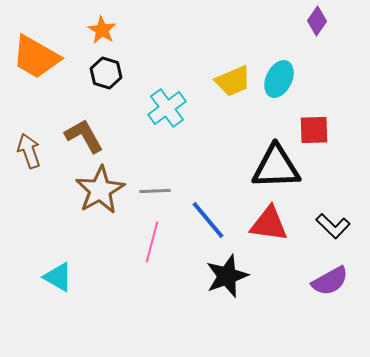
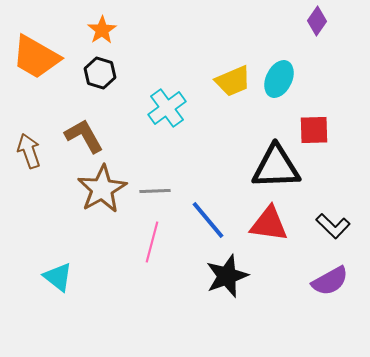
orange star: rotated 8 degrees clockwise
black hexagon: moved 6 px left
brown star: moved 2 px right, 1 px up
cyan triangle: rotated 8 degrees clockwise
